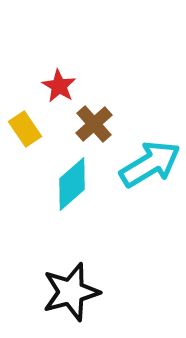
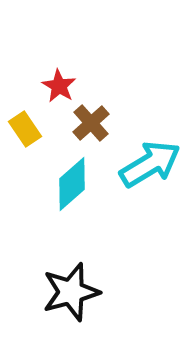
brown cross: moved 3 px left, 1 px up
